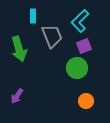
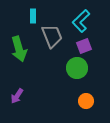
cyan L-shape: moved 1 px right
